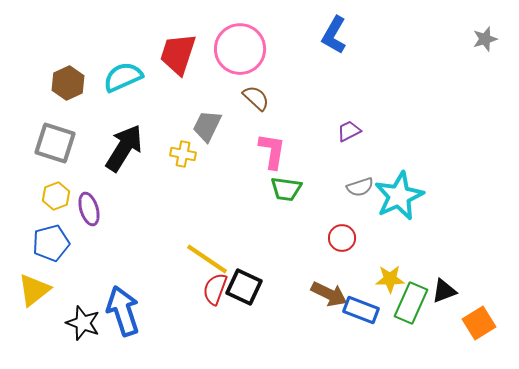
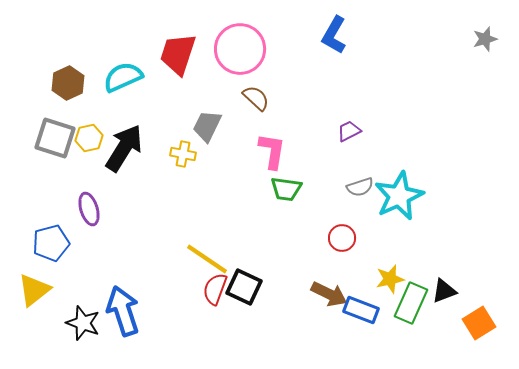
gray square: moved 5 px up
yellow hexagon: moved 33 px right, 58 px up; rotated 8 degrees clockwise
yellow star: rotated 12 degrees counterclockwise
